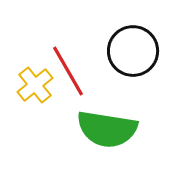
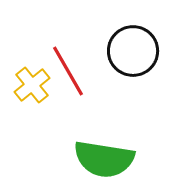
yellow cross: moved 3 px left
green semicircle: moved 3 px left, 30 px down
